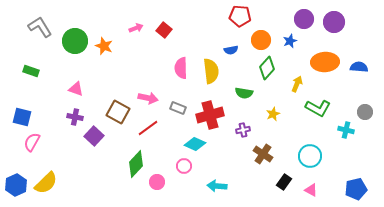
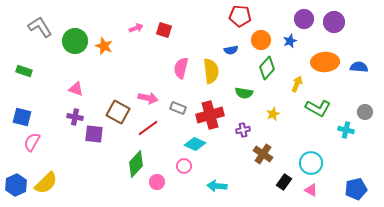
red square at (164, 30): rotated 21 degrees counterclockwise
pink semicircle at (181, 68): rotated 15 degrees clockwise
green rectangle at (31, 71): moved 7 px left
purple square at (94, 136): moved 2 px up; rotated 36 degrees counterclockwise
cyan circle at (310, 156): moved 1 px right, 7 px down
